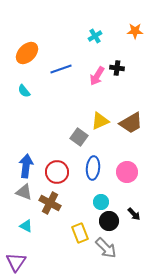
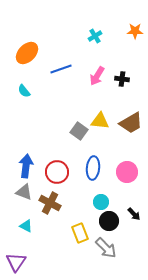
black cross: moved 5 px right, 11 px down
yellow triangle: rotated 30 degrees clockwise
gray square: moved 6 px up
